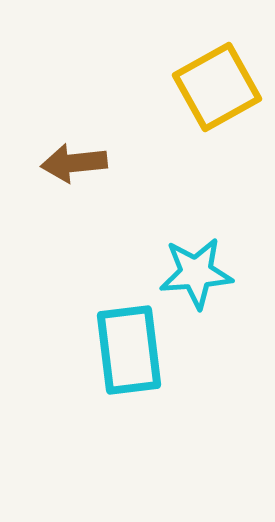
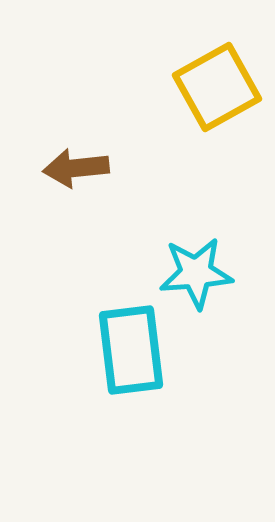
brown arrow: moved 2 px right, 5 px down
cyan rectangle: moved 2 px right
